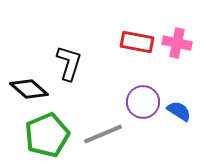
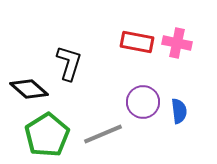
blue semicircle: rotated 50 degrees clockwise
green pentagon: rotated 9 degrees counterclockwise
